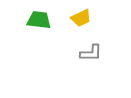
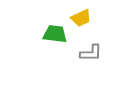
green trapezoid: moved 16 px right, 14 px down
